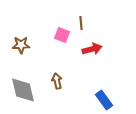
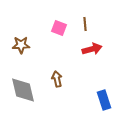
brown line: moved 4 px right, 1 px down
pink square: moved 3 px left, 7 px up
brown arrow: moved 2 px up
blue rectangle: rotated 18 degrees clockwise
